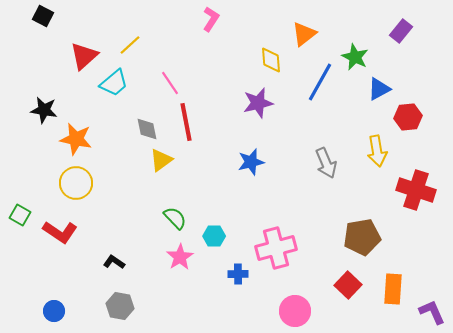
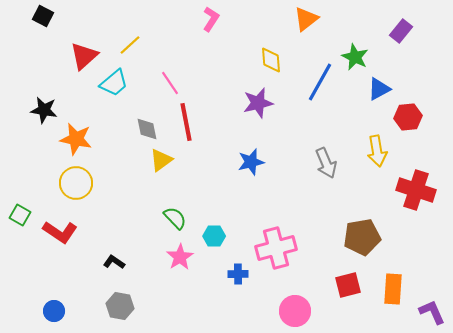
orange triangle: moved 2 px right, 15 px up
red square: rotated 32 degrees clockwise
